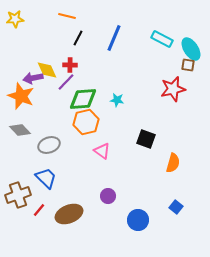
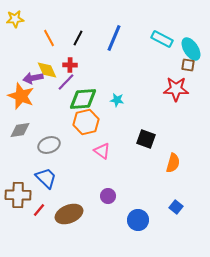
orange line: moved 18 px left, 22 px down; rotated 48 degrees clockwise
red star: moved 3 px right; rotated 15 degrees clockwise
gray diamond: rotated 55 degrees counterclockwise
brown cross: rotated 20 degrees clockwise
